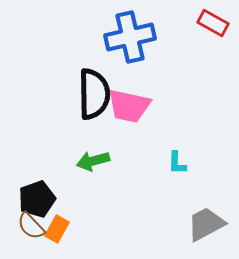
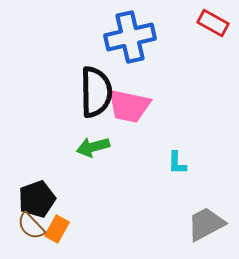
black semicircle: moved 2 px right, 2 px up
green arrow: moved 14 px up
